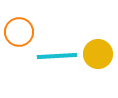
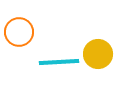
cyan line: moved 2 px right, 6 px down
